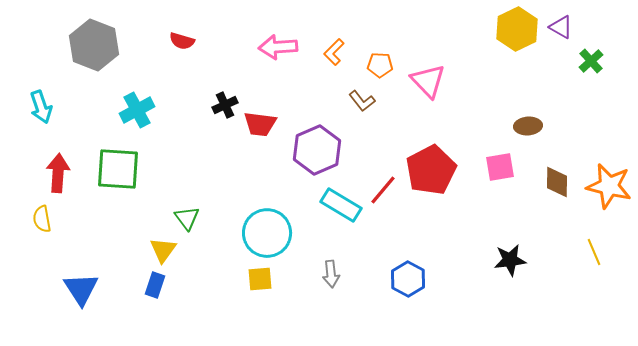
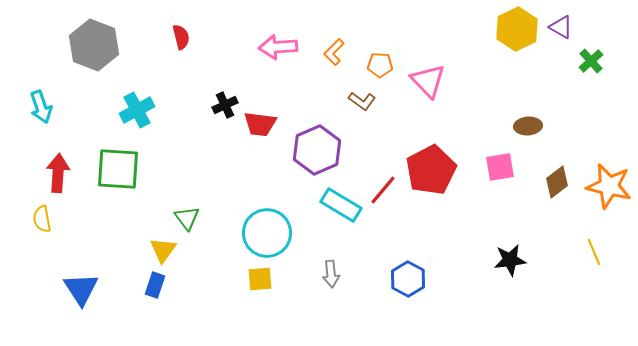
red semicircle: moved 1 px left, 4 px up; rotated 120 degrees counterclockwise
brown L-shape: rotated 16 degrees counterclockwise
brown diamond: rotated 52 degrees clockwise
